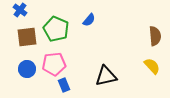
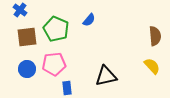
blue rectangle: moved 3 px right, 3 px down; rotated 16 degrees clockwise
